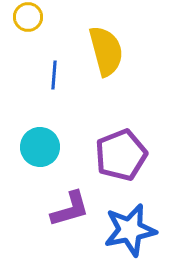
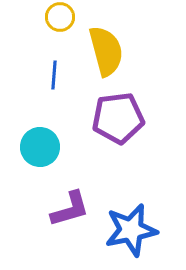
yellow circle: moved 32 px right
purple pentagon: moved 3 px left, 37 px up; rotated 15 degrees clockwise
blue star: moved 1 px right
